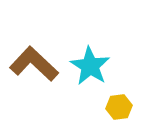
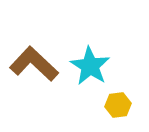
yellow hexagon: moved 1 px left, 2 px up
